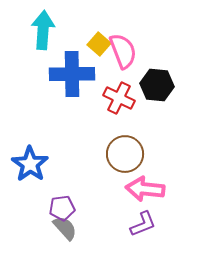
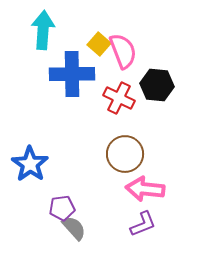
gray semicircle: moved 9 px right
